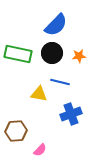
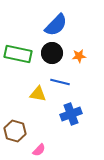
yellow triangle: moved 1 px left
brown hexagon: moved 1 px left; rotated 20 degrees clockwise
pink semicircle: moved 1 px left
